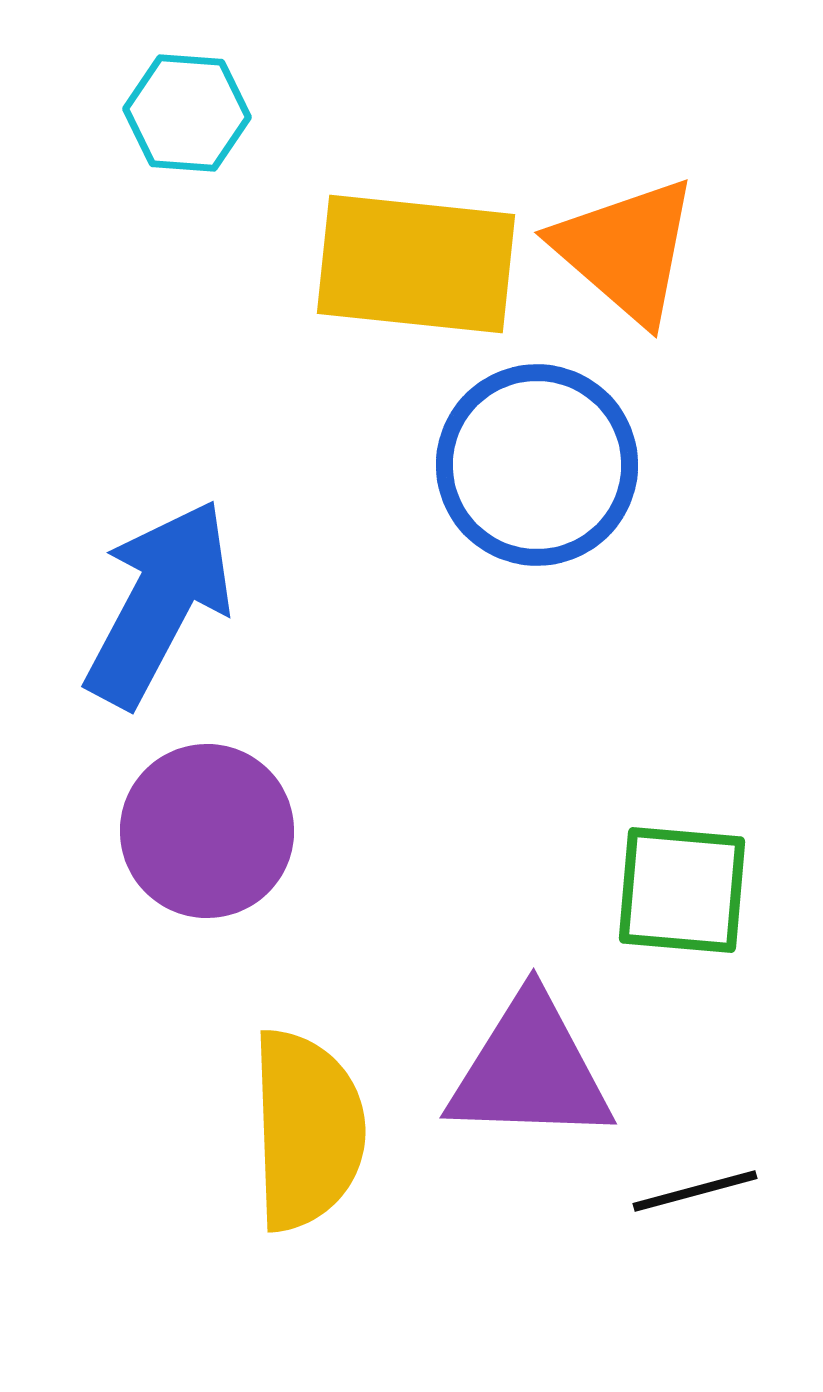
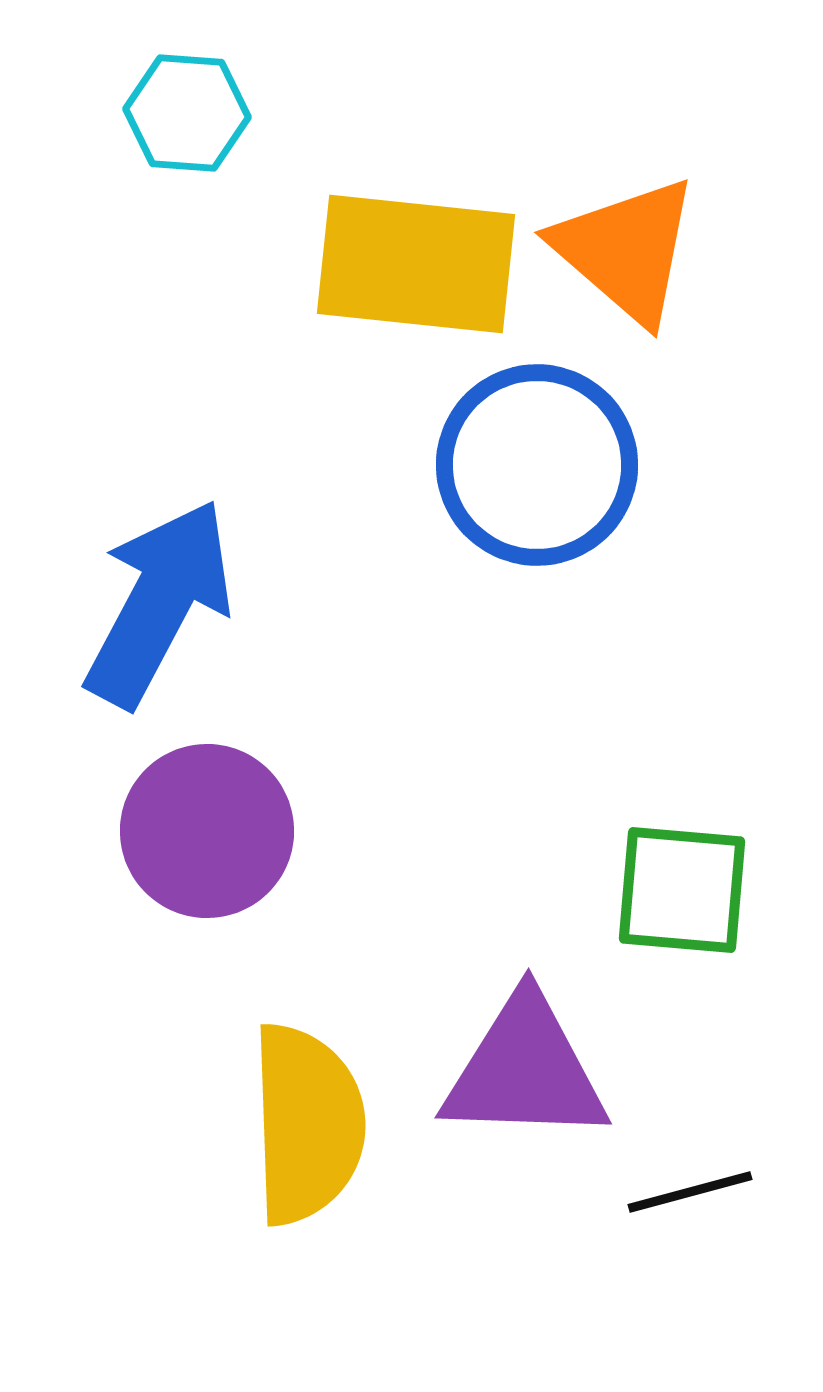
purple triangle: moved 5 px left
yellow semicircle: moved 6 px up
black line: moved 5 px left, 1 px down
